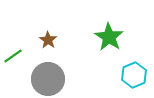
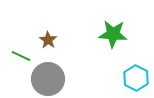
green star: moved 4 px right, 3 px up; rotated 28 degrees counterclockwise
green line: moved 8 px right; rotated 60 degrees clockwise
cyan hexagon: moved 2 px right, 3 px down; rotated 10 degrees counterclockwise
